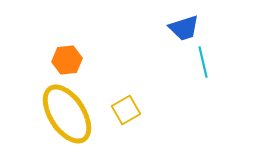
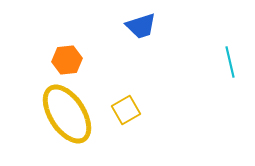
blue trapezoid: moved 43 px left, 2 px up
cyan line: moved 27 px right
